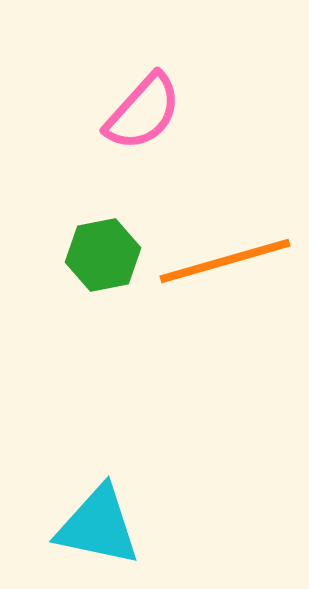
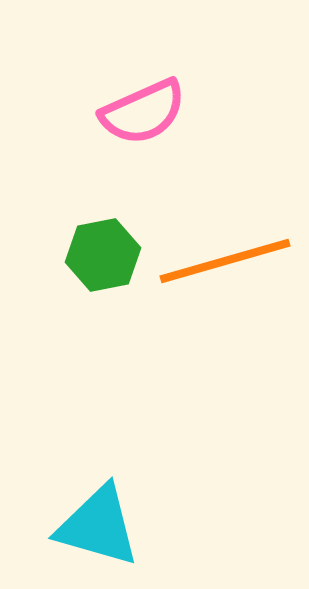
pink semicircle: rotated 24 degrees clockwise
cyan triangle: rotated 4 degrees clockwise
